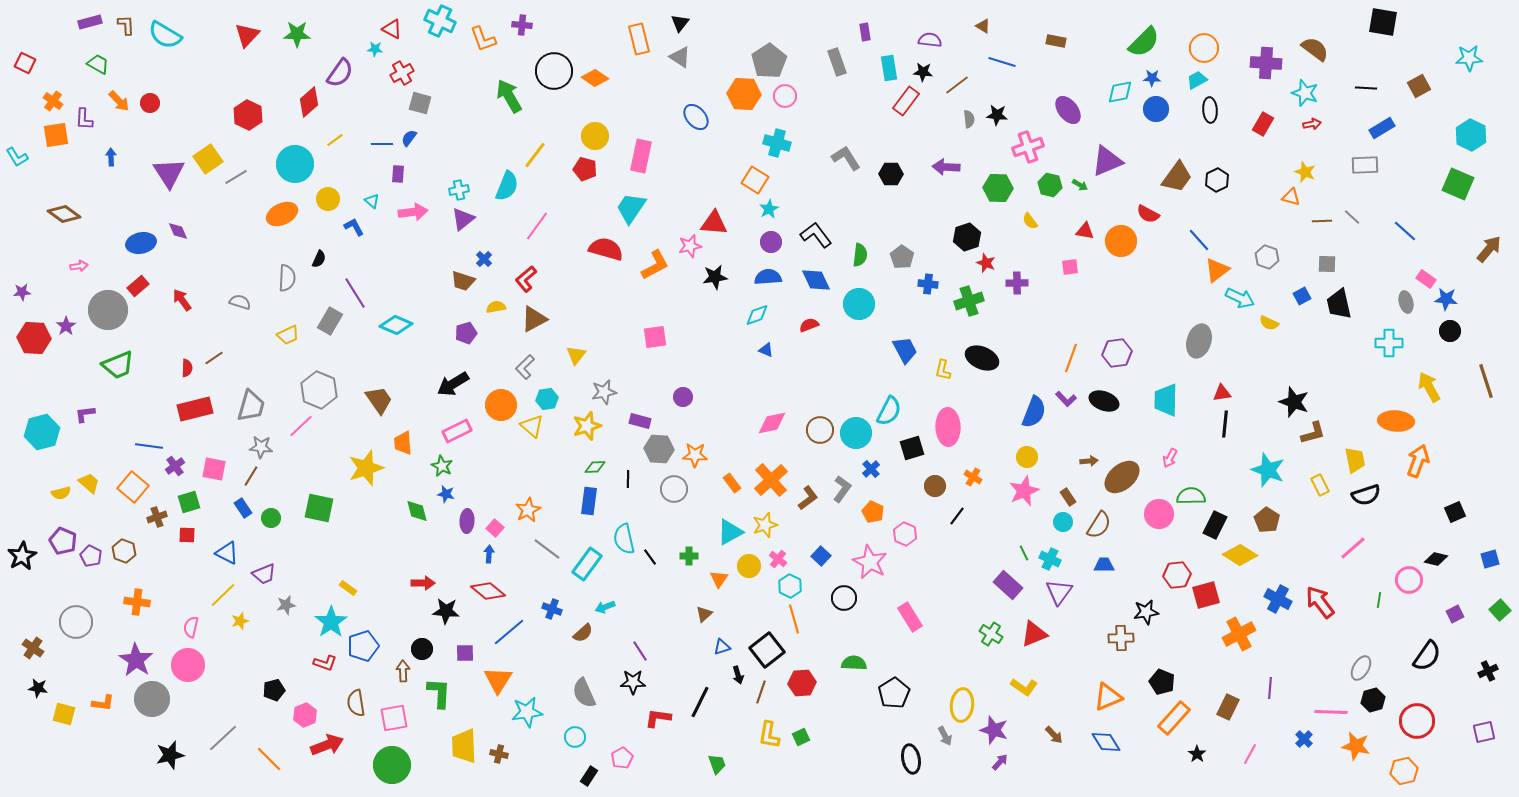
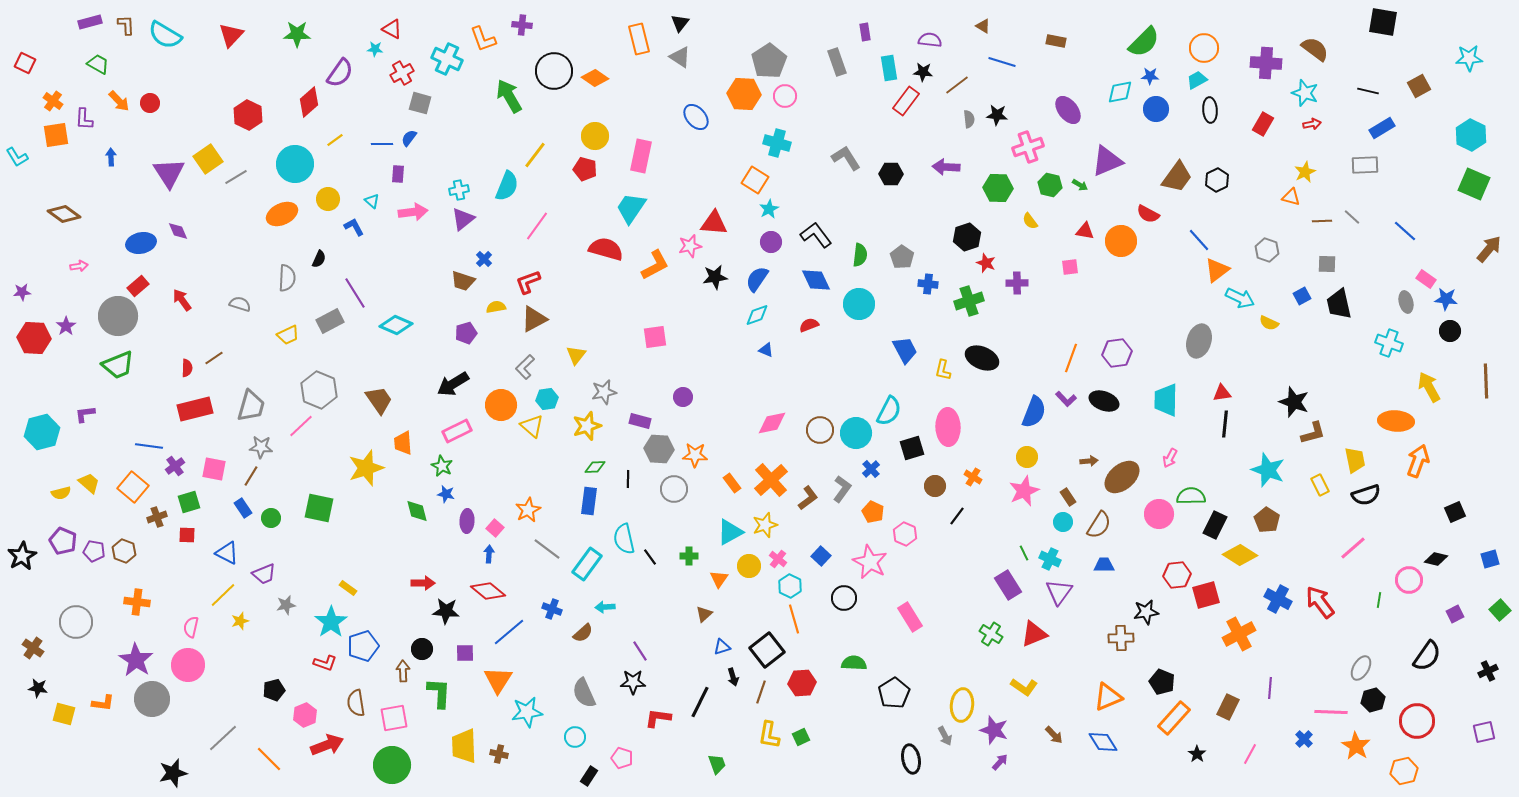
cyan cross at (440, 21): moved 7 px right, 38 px down
red triangle at (247, 35): moved 16 px left
blue star at (1152, 78): moved 2 px left, 2 px up
black line at (1366, 88): moved 2 px right, 3 px down; rotated 10 degrees clockwise
yellow star at (1305, 172): rotated 25 degrees clockwise
green square at (1458, 184): moved 16 px right
gray hexagon at (1267, 257): moved 7 px up
blue semicircle at (768, 277): moved 11 px left, 2 px down; rotated 52 degrees counterclockwise
red L-shape at (526, 279): moved 2 px right, 3 px down; rotated 20 degrees clockwise
gray semicircle at (240, 302): moved 2 px down
gray circle at (108, 310): moved 10 px right, 6 px down
gray rectangle at (330, 321): rotated 32 degrees clockwise
cyan cross at (1389, 343): rotated 20 degrees clockwise
brown line at (1486, 381): rotated 16 degrees clockwise
purple pentagon at (91, 556): moved 3 px right, 5 px up; rotated 15 degrees counterclockwise
purple rectangle at (1008, 585): rotated 16 degrees clockwise
cyan arrow at (605, 607): rotated 18 degrees clockwise
black arrow at (738, 675): moved 5 px left, 2 px down
blue diamond at (1106, 742): moved 3 px left
orange star at (1356, 746): rotated 20 degrees clockwise
black star at (170, 755): moved 3 px right, 18 px down
pink pentagon at (622, 758): rotated 25 degrees counterclockwise
